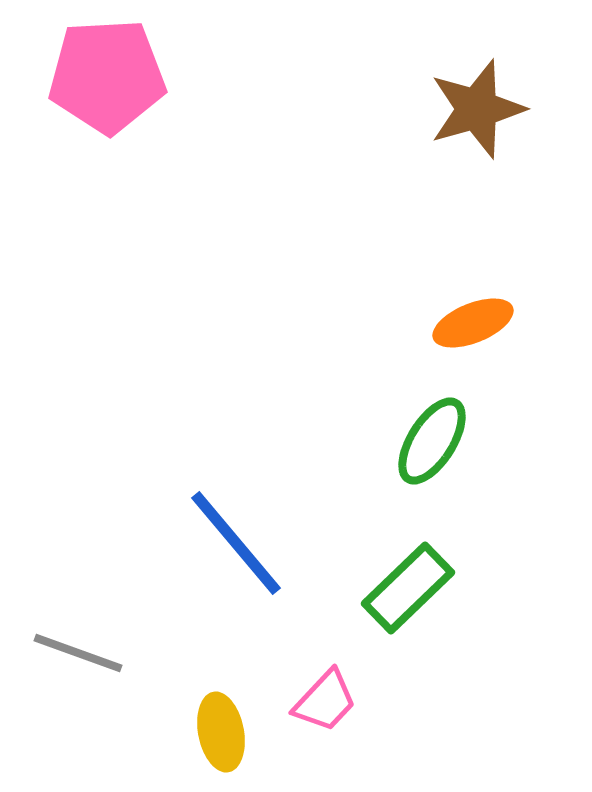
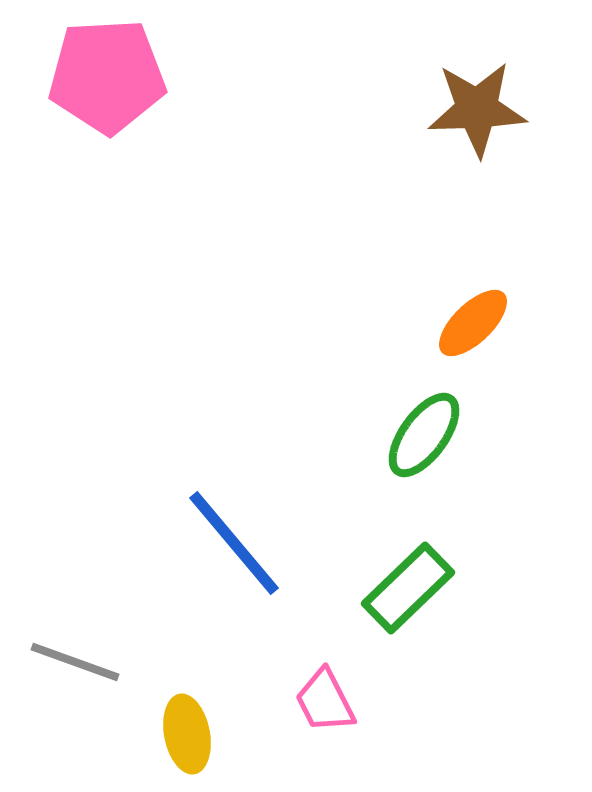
brown star: rotated 14 degrees clockwise
orange ellipse: rotated 22 degrees counterclockwise
green ellipse: moved 8 px left, 6 px up; rotated 4 degrees clockwise
blue line: moved 2 px left
gray line: moved 3 px left, 9 px down
pink trapezoid: rotated 110 degrees clockwise
yellow ellipse: moved 34 px left, 2 px down
